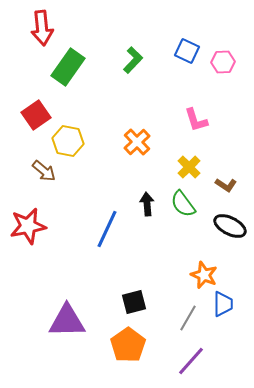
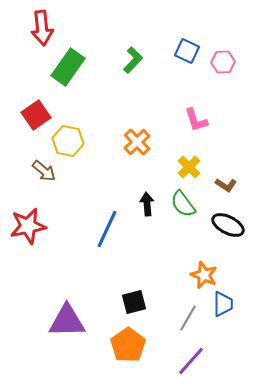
black ellipse: moved 2 px left, 1 px up
